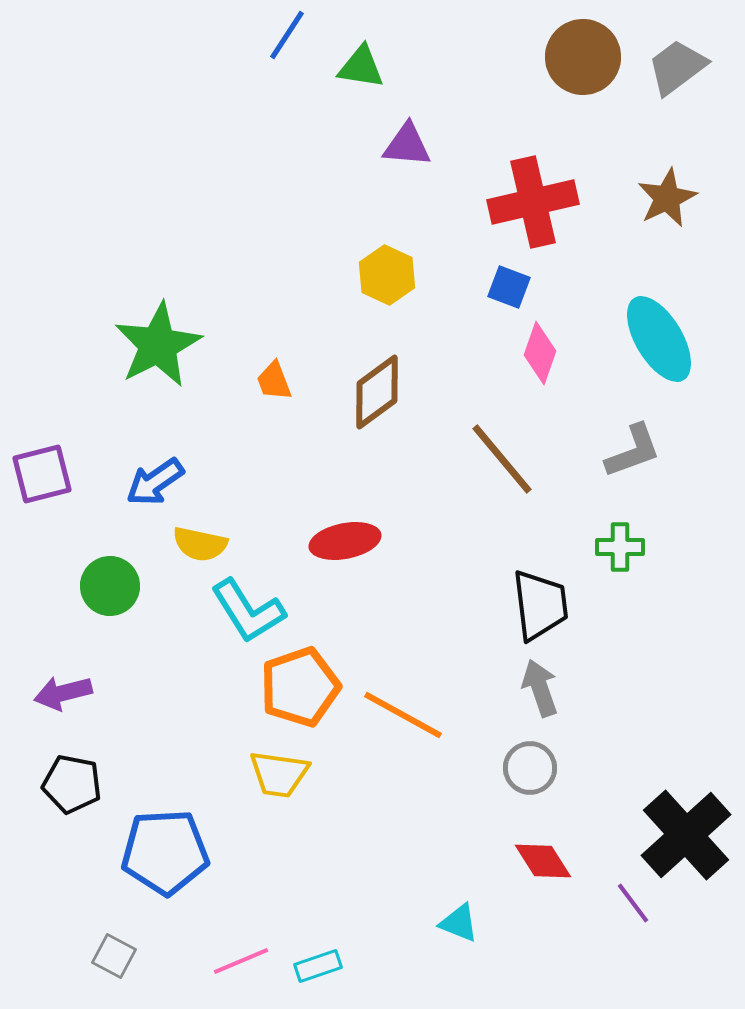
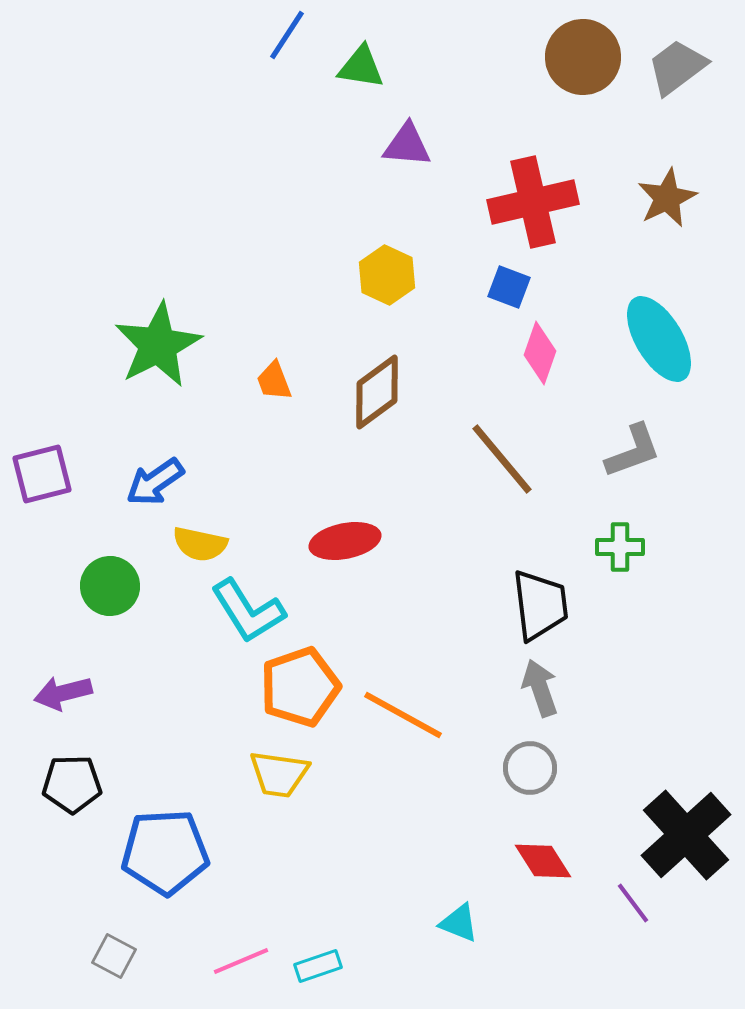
black pentagon: rotated 12 degrees counterclockwise
